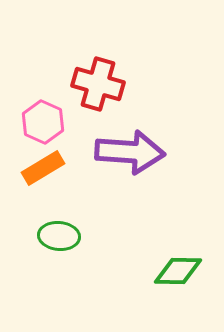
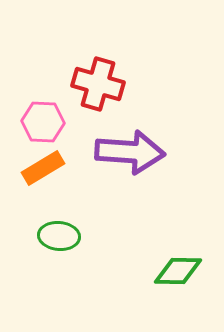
pink hexagon: rotated 21 degrees counterclockwise
